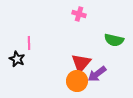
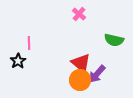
pink cross: rotated 24 degrees clockwise
black star: moved 1 px right, 2 px down; rotated 14 degrees clockwise
red triangle: rotated 30 degrees counterclockwise
purple arrow: rotated 12 degrees counterclockwise
orange circle: moved 3 px right, 1 px up
